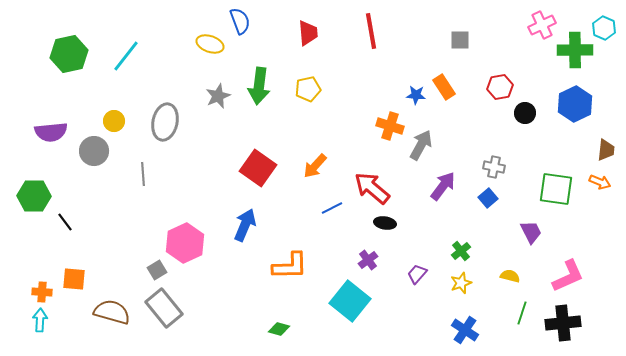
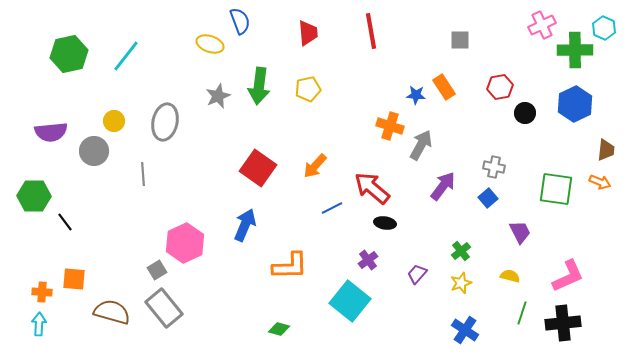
purple trapezoid at (531, 232): moved 11 px left
cyan arrow at (40, 320): moved 1 px left, 4 px down
